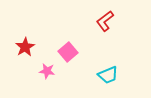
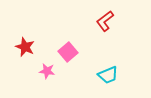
red star: rotated 18 degrees counterclockwise
